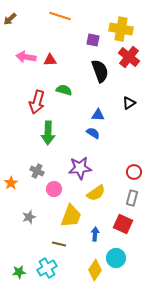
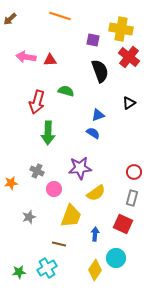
green semicircle: moved 2 px right, 1 px down
blue triangle: rotated 24 degrees counterclockwise
orange star: rotated 24 degrees clockwise
